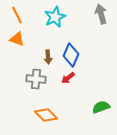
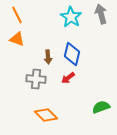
cyan star: moved 16 px right; rotated 15 degrees counterclockwise
blue diamond: moved 1 px right, 1 px up; rotated 10 degrees counterclockwise
